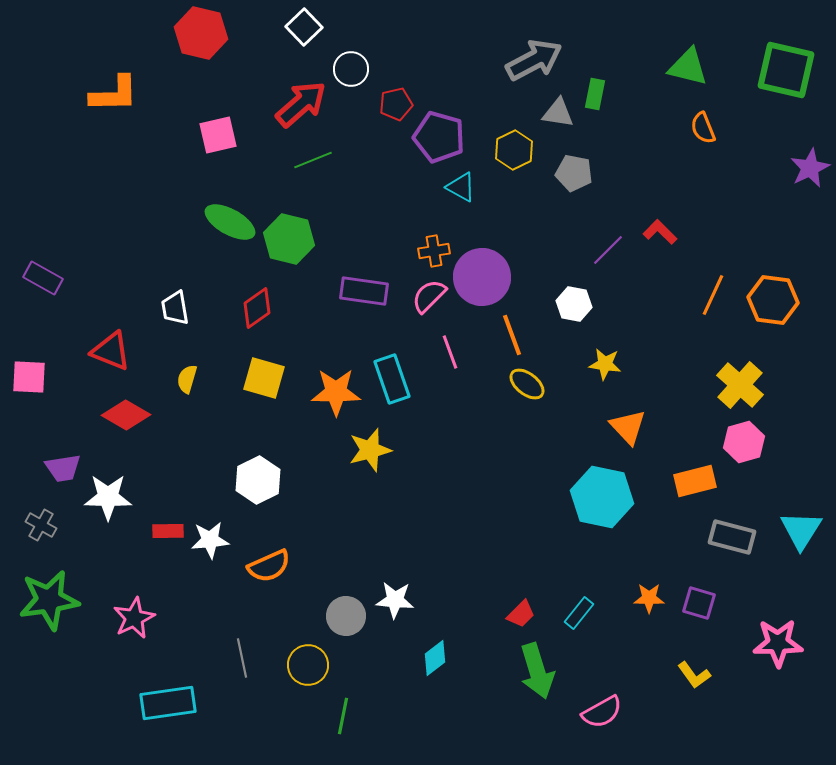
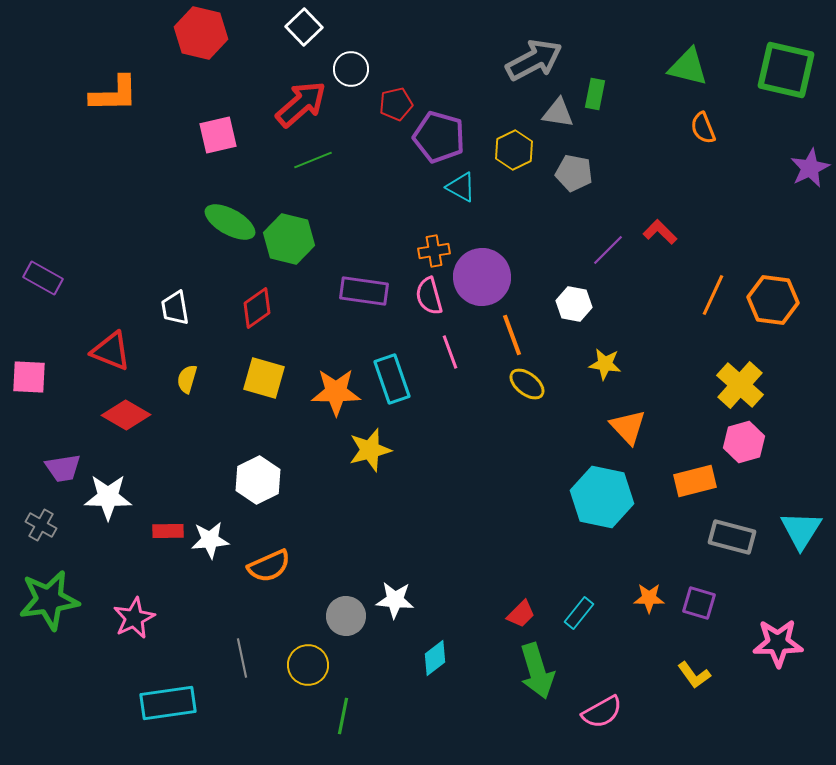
pink semicircle at (429, 296): rotated 60 degrees counterclockwise
